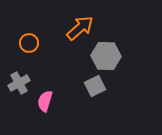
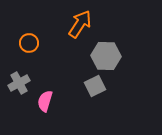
orange arrow: moved 4 px up; rotated 16 degrees counterclockwise
